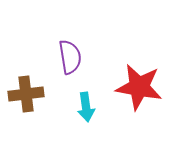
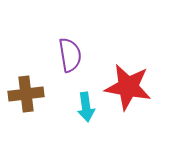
purple semicircle: moved 2 px up
red star: moved 11 px left
